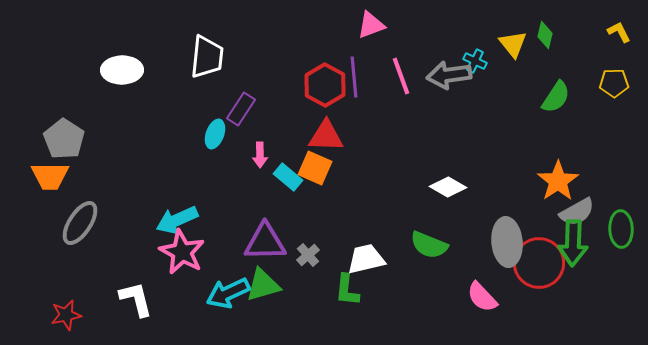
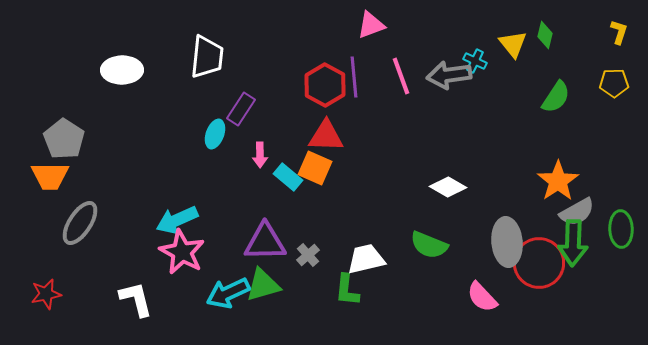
yellow L-shape at (619, 32): rotated 45 degrees clockwise
red star at (66, 315): moved 20 px left, 21 px up
